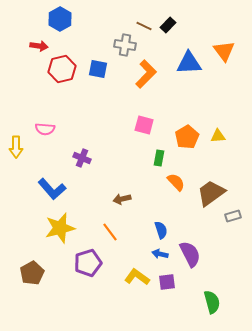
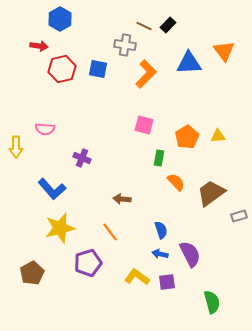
brown arrow: rotated 18 degrees clockwise
gray rectangle: moved 6 px right
